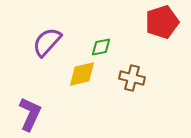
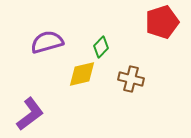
purple semicircle: rotated 32 degrees clockwise
green diamond: rotated 35 degrees counterclockwise
brown cross: moved 1 px left, 1 px down
purple L-shape: rotated 28 degrees clockwise
